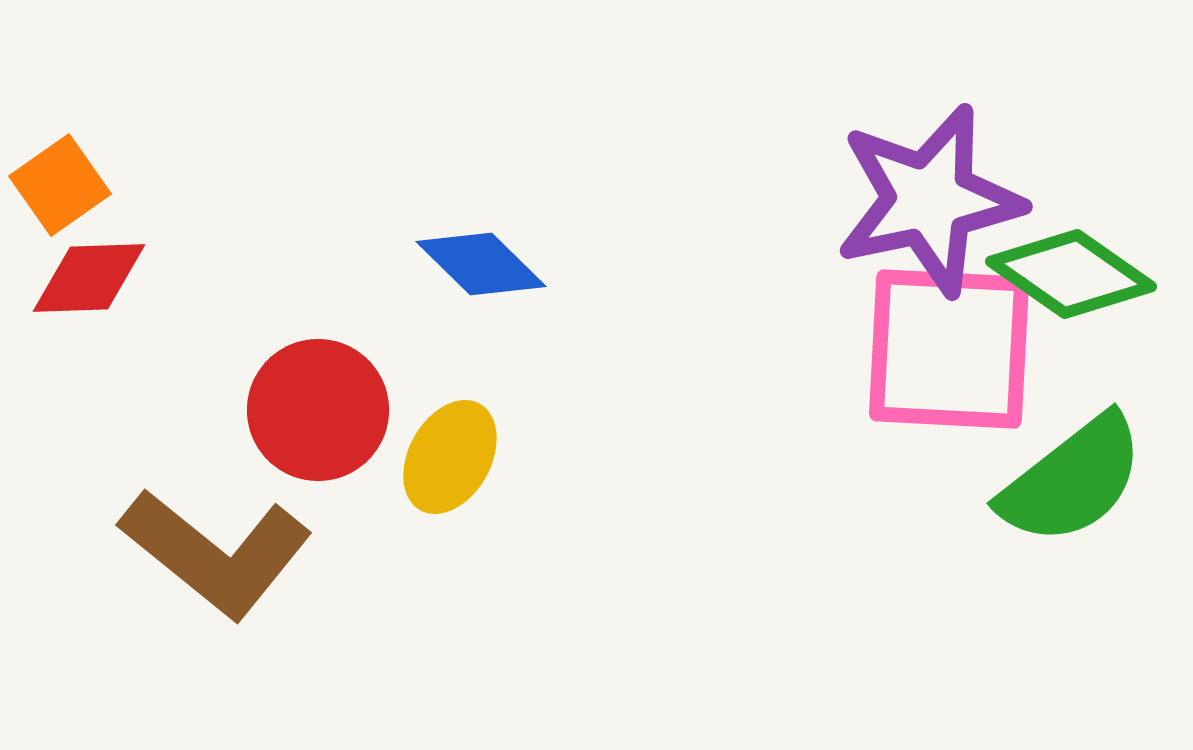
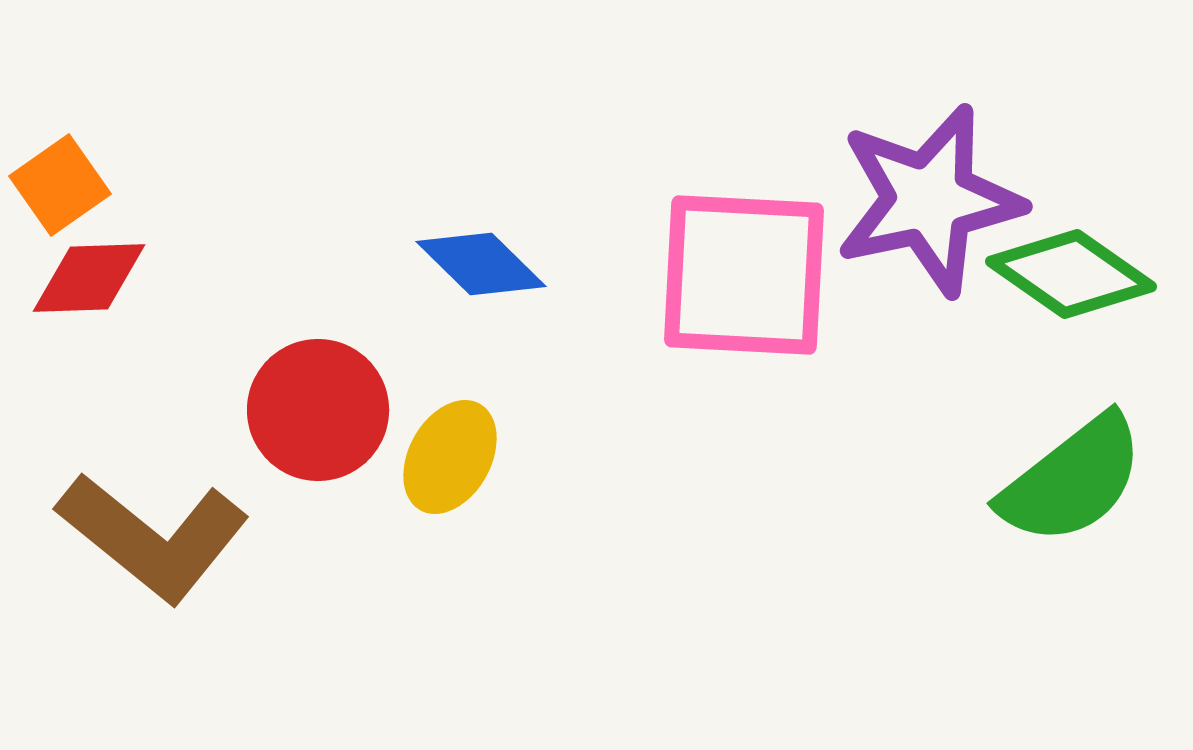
pink square: moved 205 px left, 74 px up
brown L-shape: moved 63 px left, 16 px up
